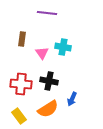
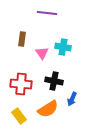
black cross: moved 5 px right
